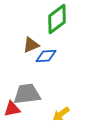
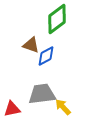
brown triangle: rotated 42 degrees clockwise
blue diamond: rotated 25 degrees counterclockwise
gray trapezoid: moved 15 px right
yellow arrow: moved 2 px right, 7 px up; rotated 84 degrees clockwise
